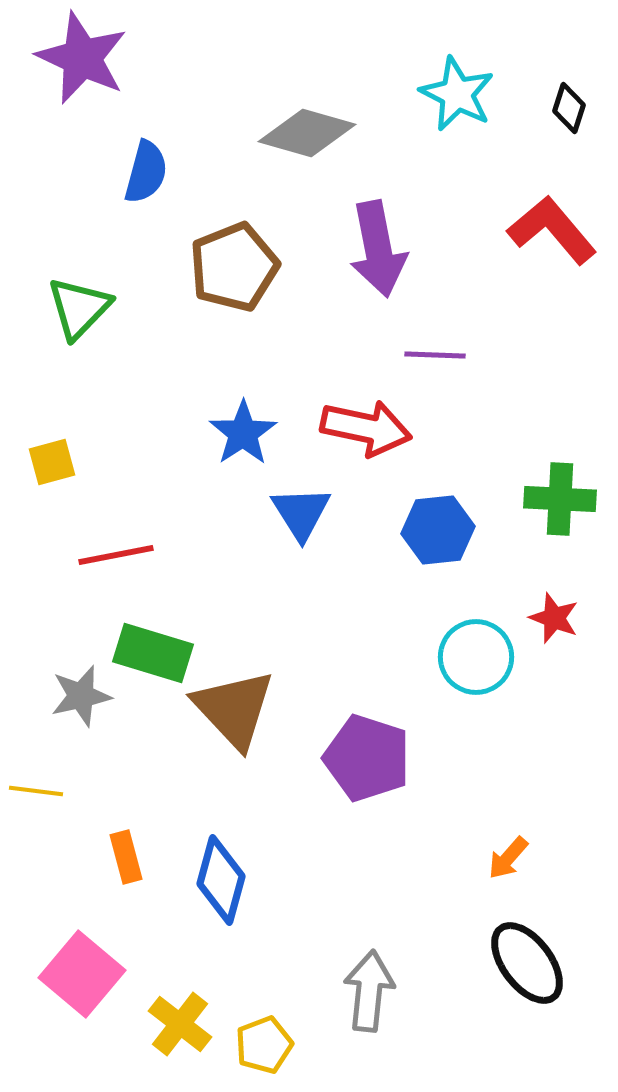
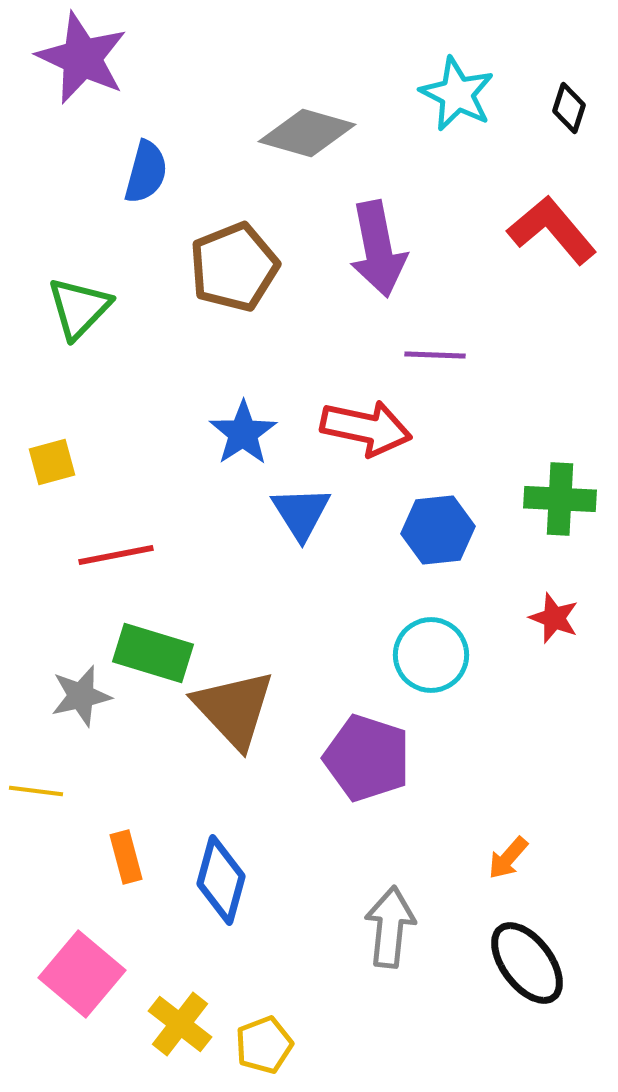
cyan circle: moved 45 px left, 2 px up
gray arrow: moved 21 px right, 64 px up
